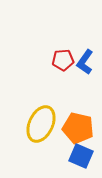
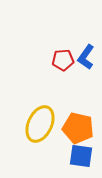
blue L-shape: moved 1 px right, 5 px up
yellow ellipse: moved 1 px left
blue square: rotated 15 degrees counterclockwise
